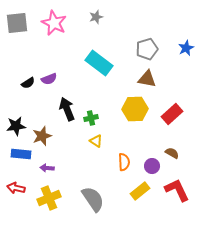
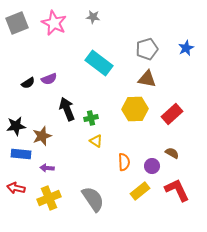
gray star: moved 3 px left; rotated 24 degrees clockwise
gray square: rotated 15 degrees counterclockwise
